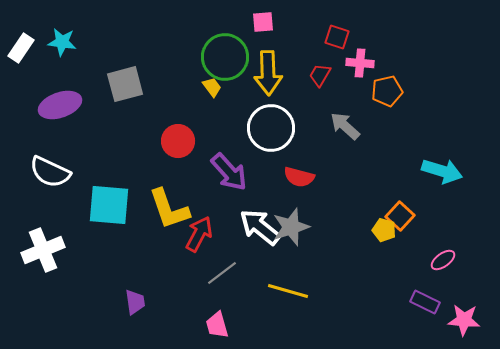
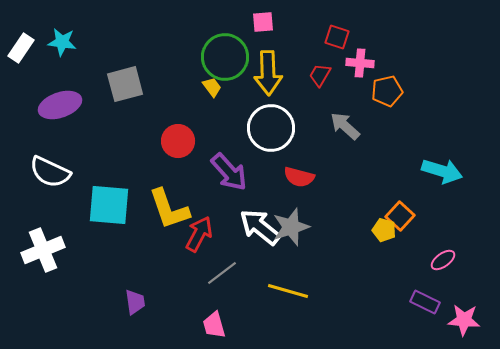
pink trapezoid: moved 3 px left
